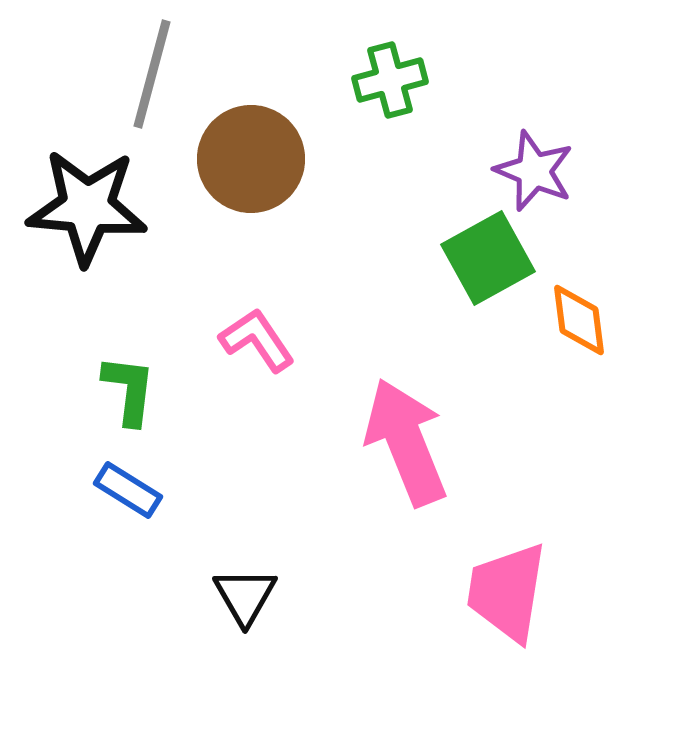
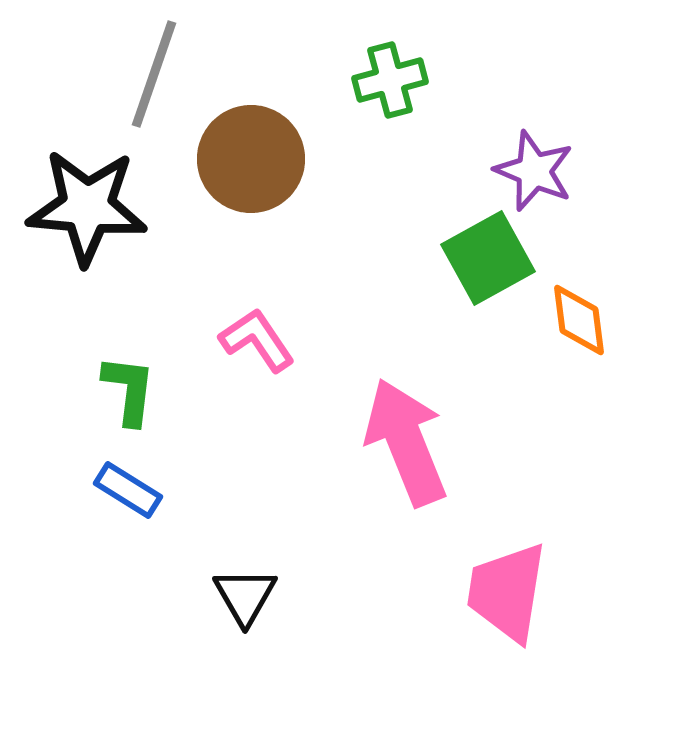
gray line: moved 2 px right; rotated 4 degrees clockwise
